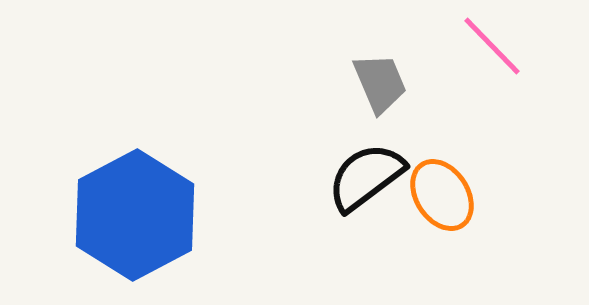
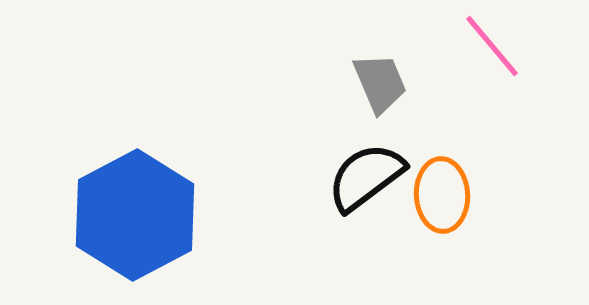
pink line: rotated 4 degrees clockwise
orange ellipse: rotated 30 degrees clockwise
